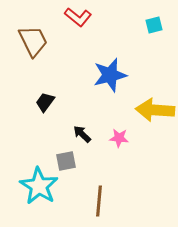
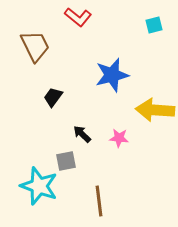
brown trapezoid: moved 2 px right, 5 px down
blue star: moved 2 px right
black trapezoid: moved 8 px right, 5 px up
cyan star: rotated 12 degrees counterclockwise
brown line: rotated 12 degrees counterclockwise
